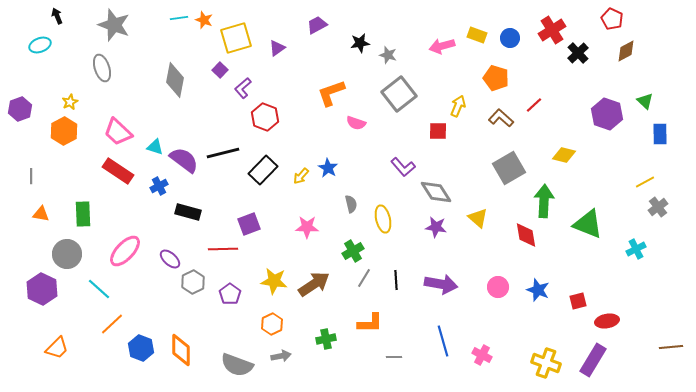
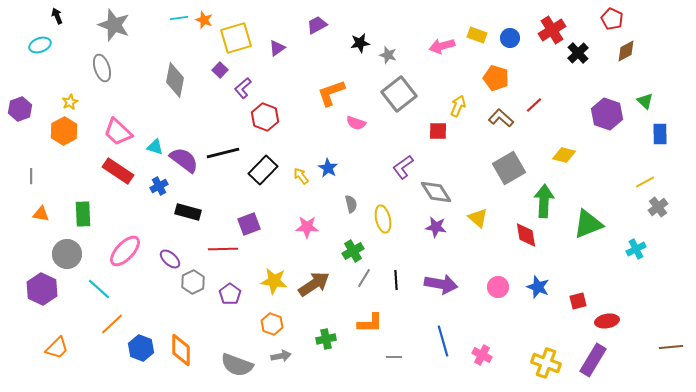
purple L-shape at (403, 167): rotated 95 degrees clockwise
yellow arrow at (301, 176): rotated 102 degrees clockwise
green triangle at (588, 224): rotated 44 degrees counterclockwise
blue star at (538, 290): moved 3 px up
orange hexagon at (272, 324): rotated 15 degrees counterclockwise
